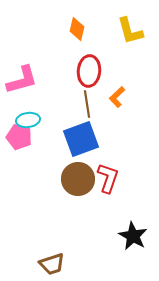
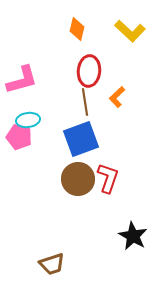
yellow L-shape: rotated 32 degrees counterclockwise
brown line: moved 2 px left, 2 px up
